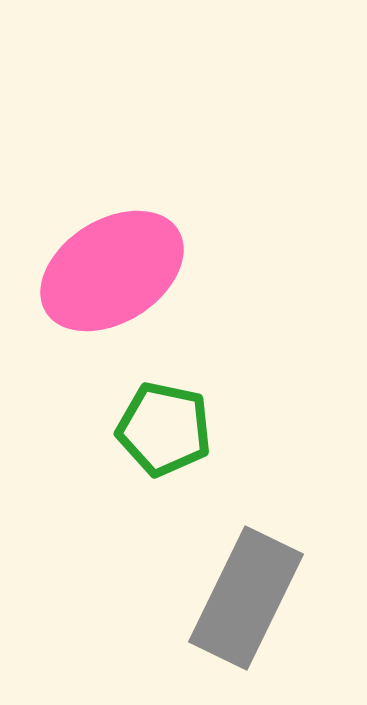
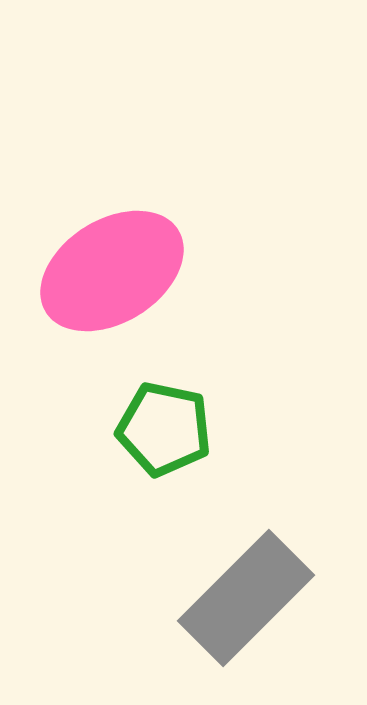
gray rectangle: rotated 19 degrees clockwise
